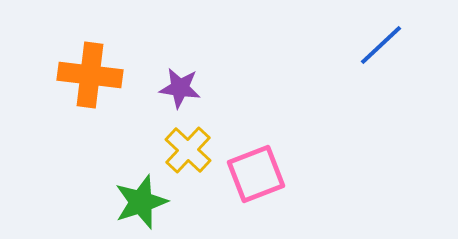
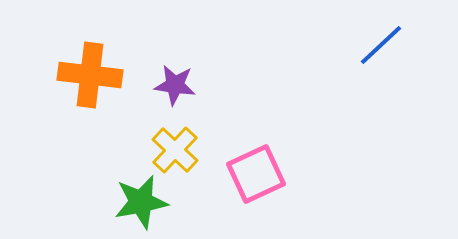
purple star: moved 5 px left, 3 px up
yellow cross: moved 13 px left
pink square: rotated 4 degrees counterclockwise
green star: rotated 8 degrees clockwise
